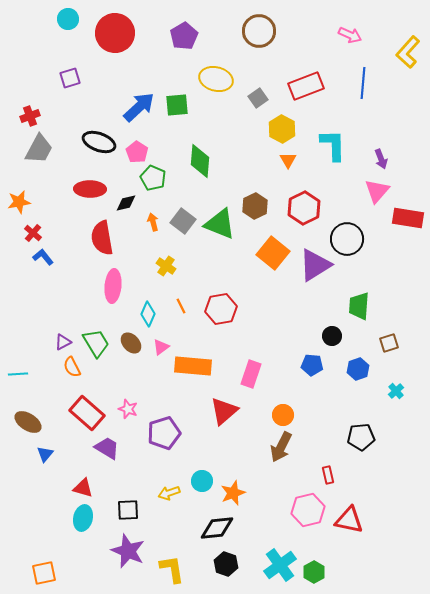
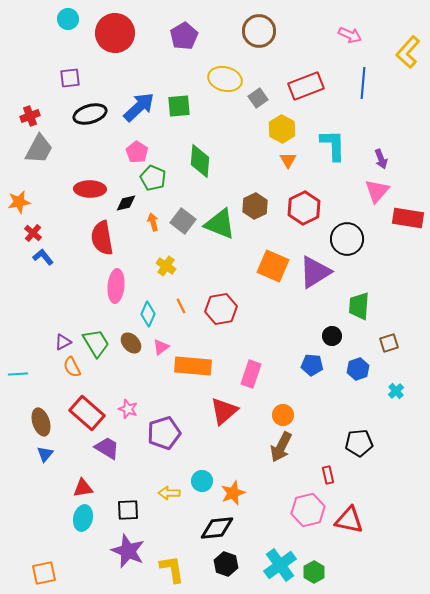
purple square at (70, 78): rotated 10 degrees clockwise
yellow ellipse at (216, 79): moved 9 px right
green square at (177, 105): moved 2 px right, 1 px down
black ellipse at (99, 142): moved 9 px left, 28 px up; rotated 36 degrees counterclockwise
orange square at (273, 253): moved 13 px down; rotated 16 degrees counterclockwise
purple triangle at (315, 265): moved 7 px down
pink ellipse at (113, 286): moved 3 px right
brown ellipse at (28, 422): moved 13 px right; rotated 40 degrees clockwise
black pentagon at (361, 437): moved 2 px left, 6 px down
red triangle at (83, 488): rotated 25 degrees counterclockwise
yellow arrow at (169, 493): rotated 20 degrees clockwise
